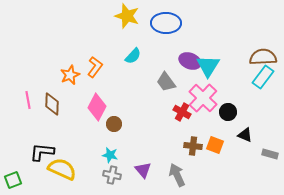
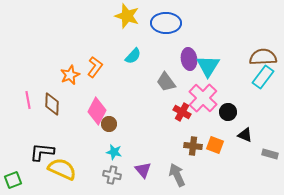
purple ellipse: moved 1 px left, 2 px up; rotated 60 degrees clockwise
pink diamond: moved 4 px down
brown circle: moved 5 px left
cyan star: moved 4 px right, 3 px up
